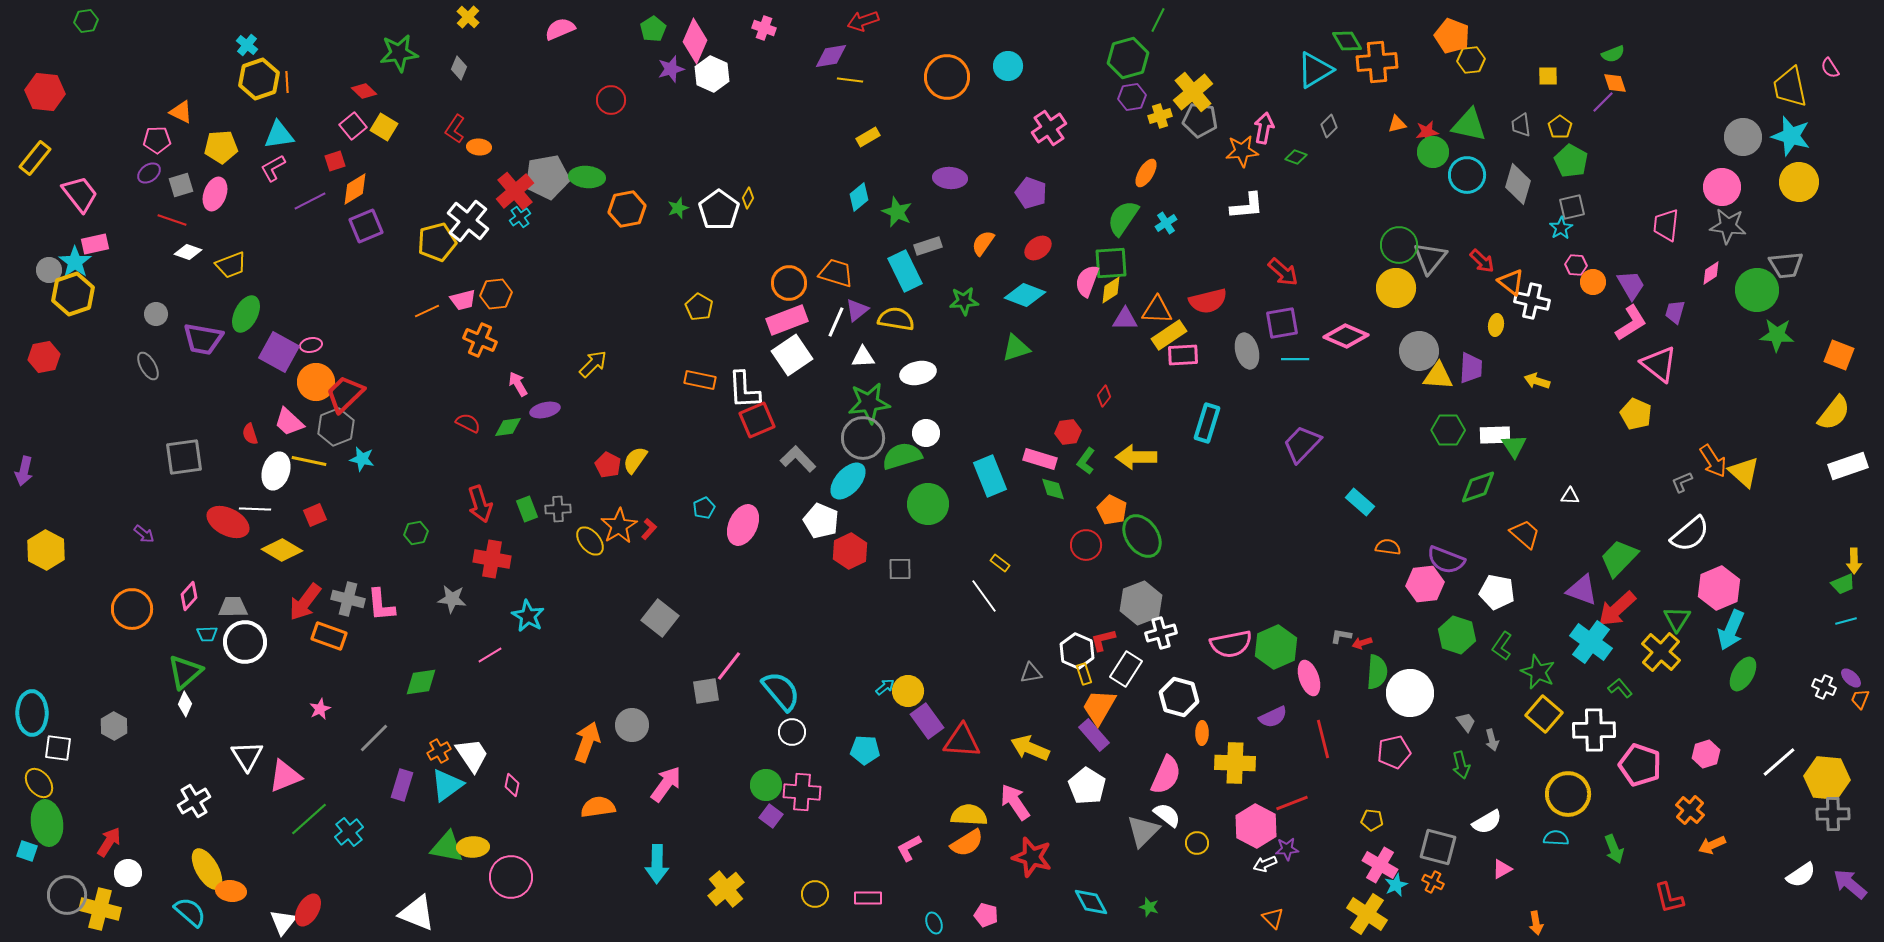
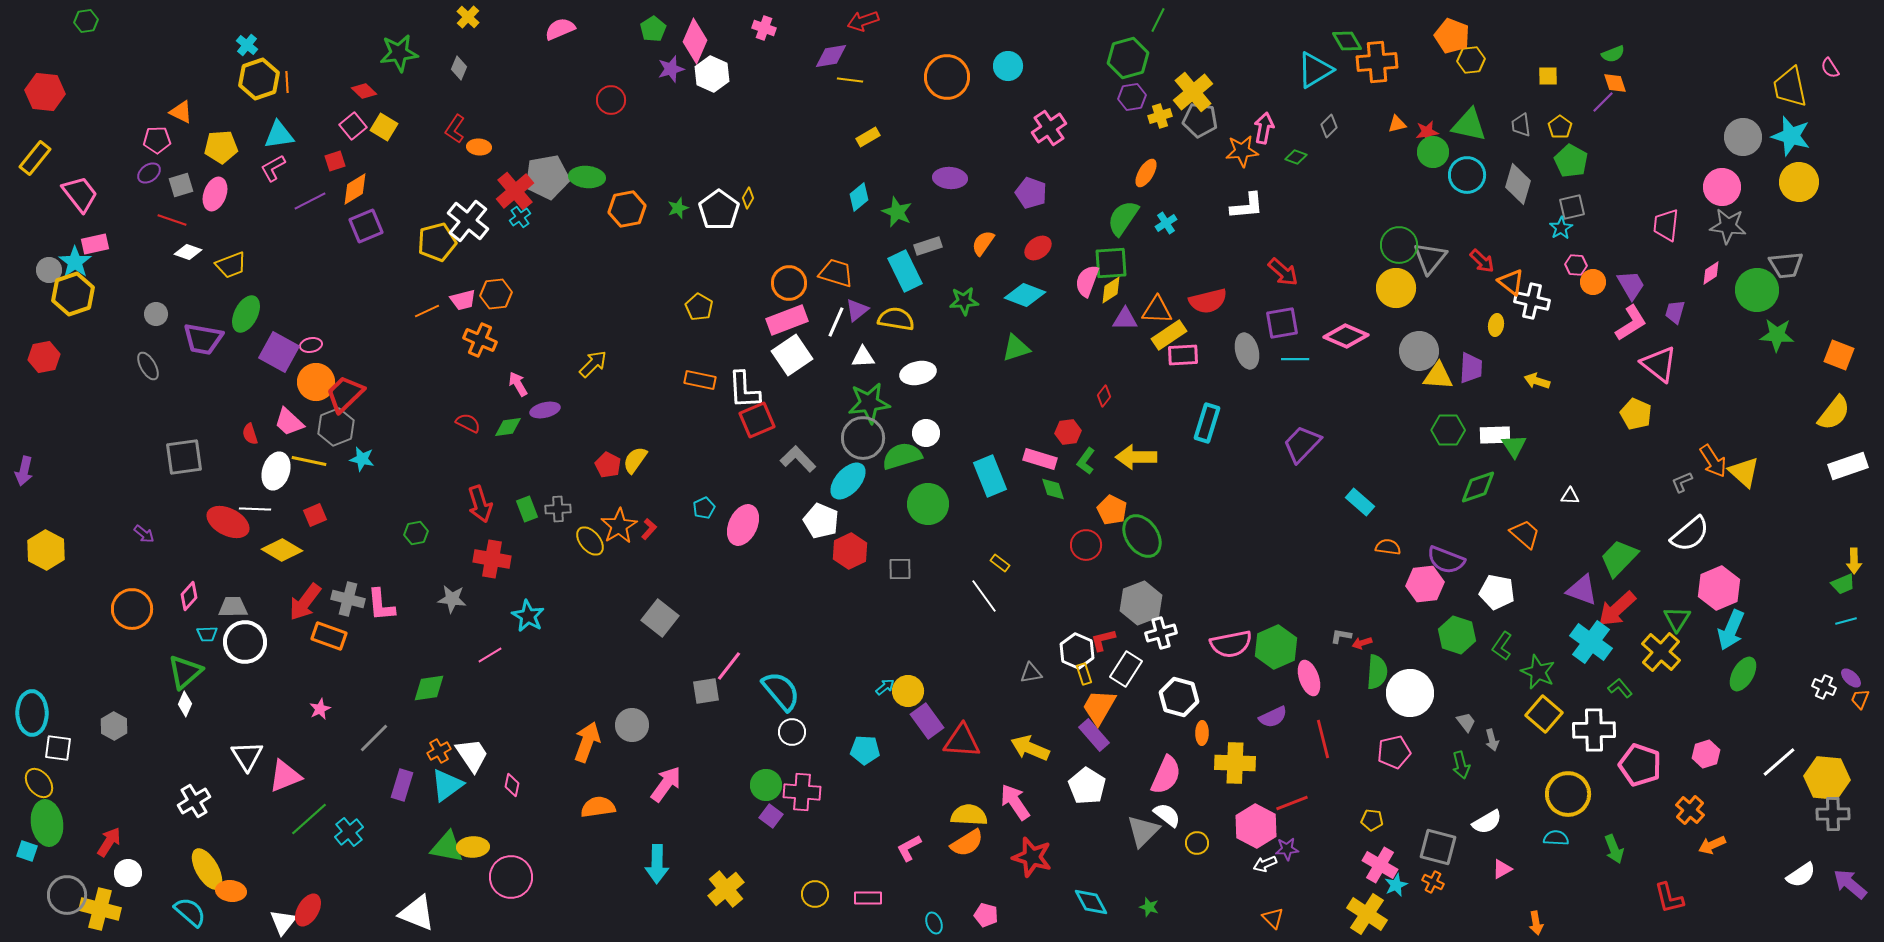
green diamond at (421, 682): moved 8 px right, 6 px down
